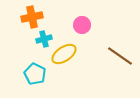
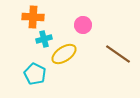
orange cross: moved 1 px right; rotated 15 degrees clockwise
pink circle: moved 1 px right
brown line: moved 2 px left, 2 px up
